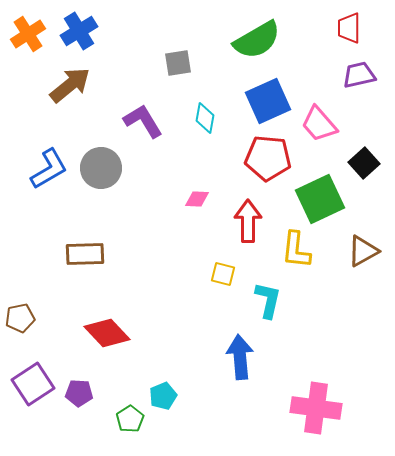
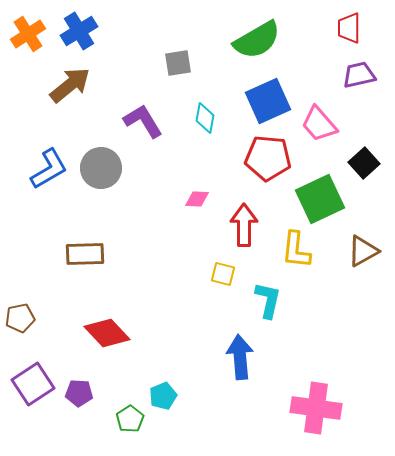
red arrow: moved 4 px left, 4 px down
